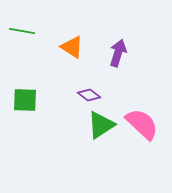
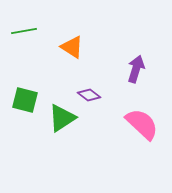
green line: moved 2 px right; rotated 20 degrees counterclockwise
purple arrow: moved 18 px right, 16 px down
green square: rotated 12 degrees clockwise
green triangle: moved 39 px left, 7 px up
